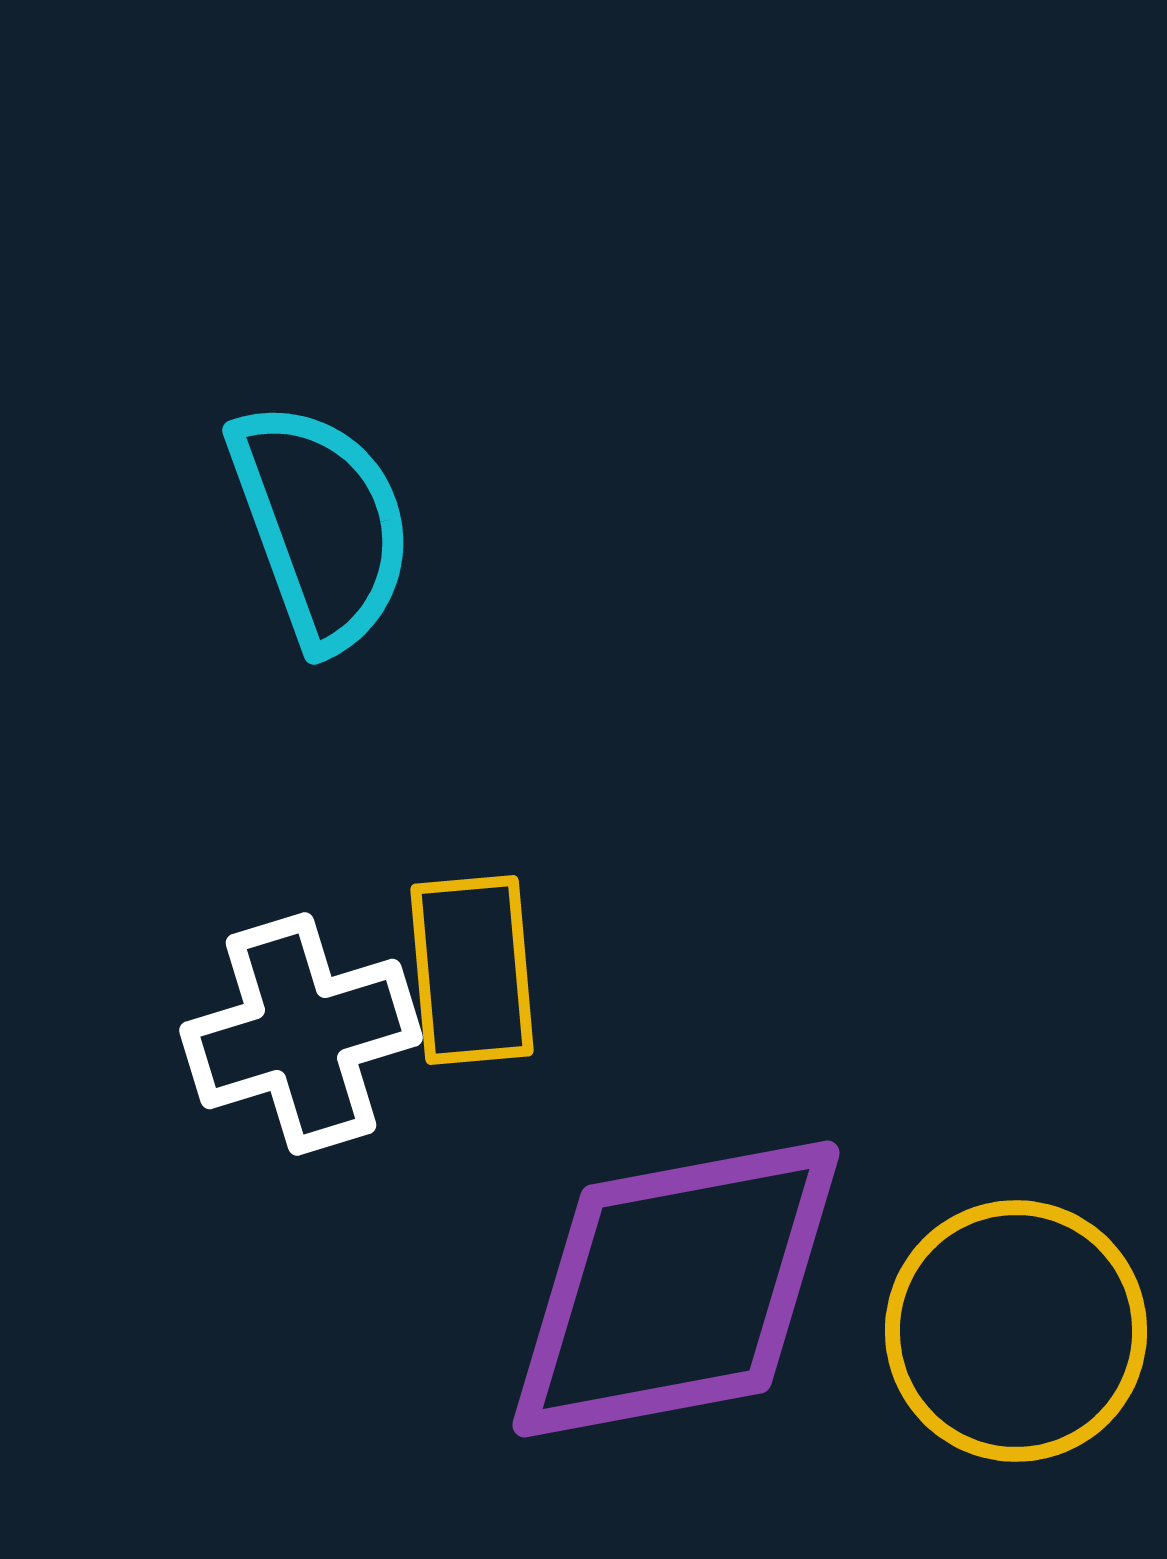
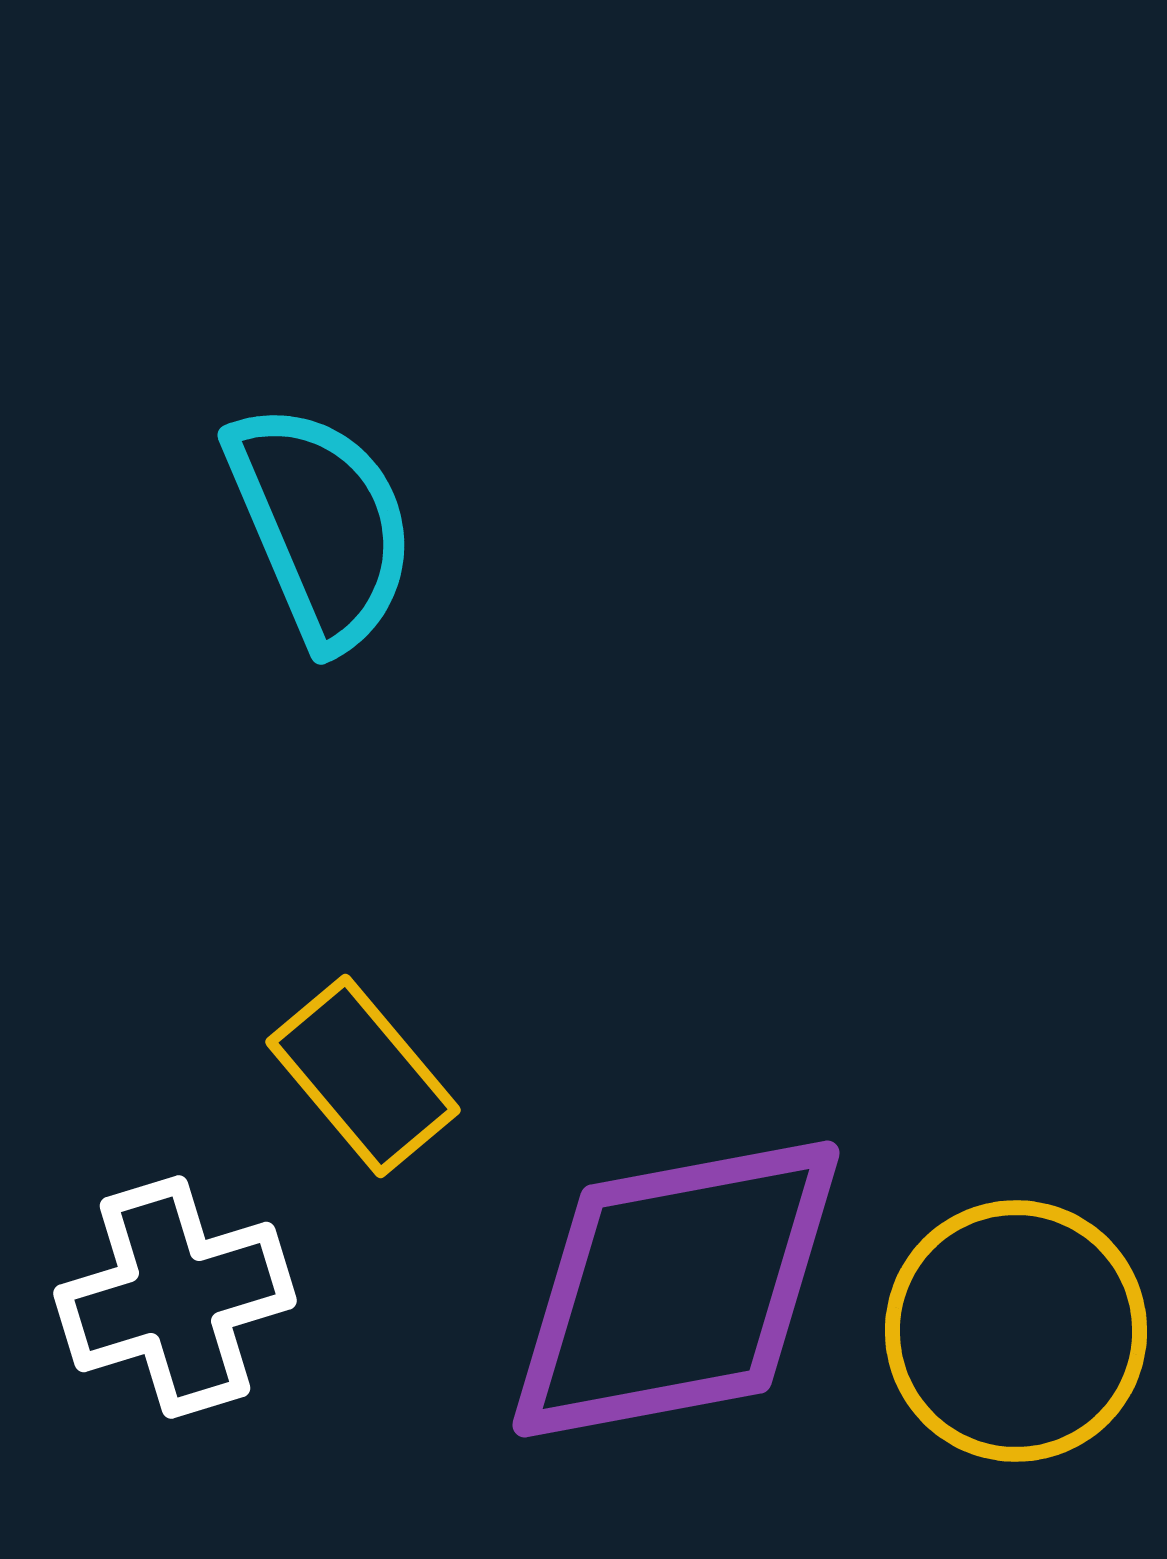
cyan semicircle: rotated 3 degrees counterclockwise
yellow rectangle: moved 109 px left, 106 px down; rotated 35 degrees counterclockwise
white cross: moved 126 px left, 263 px down
